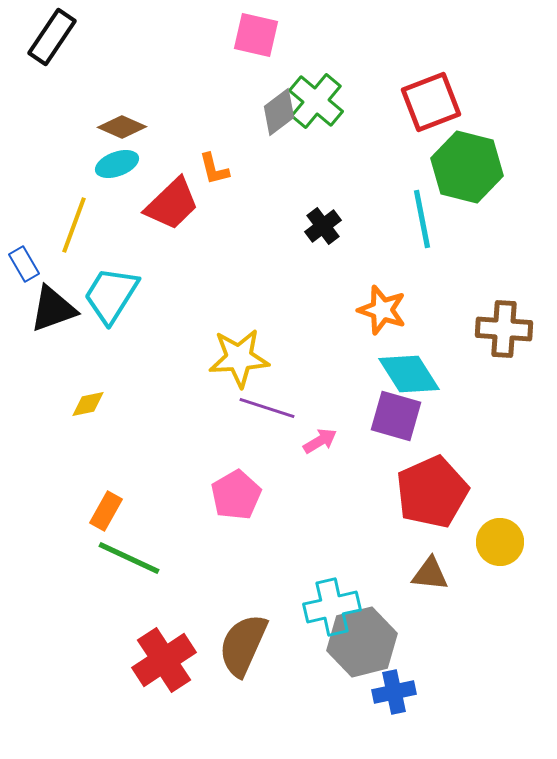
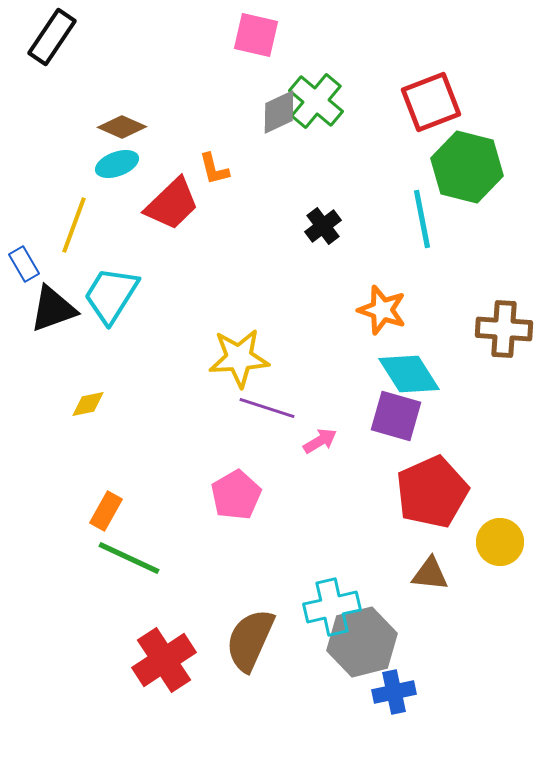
gray diamond: rotated 12 degrees clockwise
brown semicircle: moved 7 px right, 5 px up
